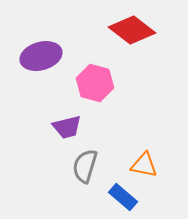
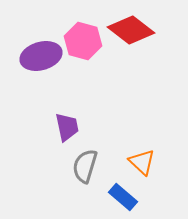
red diamond: moved 1 px left
pink hexagon: moved 12 px left, 42 px up
purple trapezoid: rotated 88 degrees counterclockwise
orange triangle: moved 2 px left, 3 px up; rotated 32 degrees clockwise
